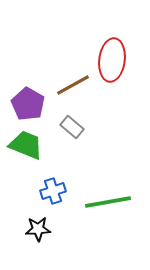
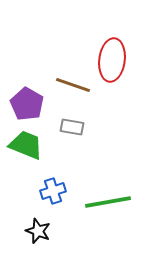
brown line: rotated 48 degrees clockwise
purple pentagon: moved 1 px left
gray rectangle: rotated 30 degrees counterclockwise
black star: moved 2 px down; rotated 25 degrees clockwise
